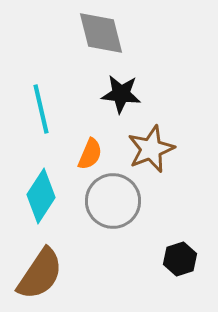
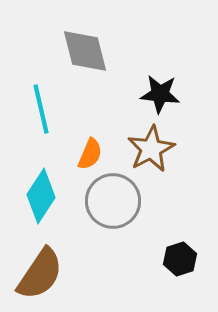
gray diamond: moved 16 px left, 18 px down
black star: moved 39 px right
brown star: rotated 6 degrees counterclockwise
